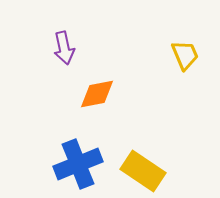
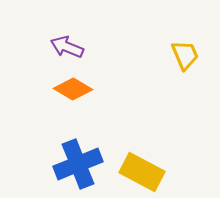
purple arrow: moved 3 px right, 1 px up; rotated 124 degrees clockwise
orange diamond: moved 24 px left, 5 px up; rotated 42 degrees clockwise
yellow rectangle: moved 1 px left, 1 px down; rotated 6 degrees counterclockwise
